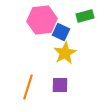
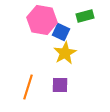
pink hexagon: rotated 16 degrees clockwise
